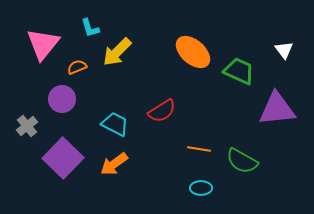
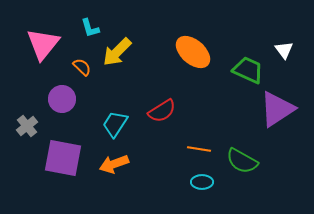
orange semicircle: moved 5 px right; rotated 66 degrees clockwise
green trapezoid: moved 9 px right, 1 px up
purple triangle: rotated 27 degrees counterclockwise
cyan trapezoid: rotated 84 degrees counterclockwise
purple square: rotated 33 degrees counterclockwise
orange arrow: rotated 16 degrees clockwise
cyan ellipse: moved 1 px right, 6 px up
